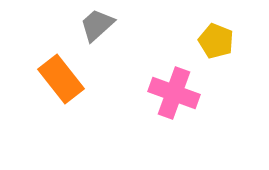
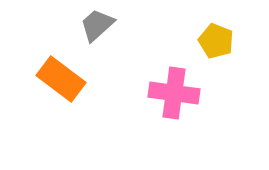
orange rectangle: rotated 15 degrees counterclockwise
pink cross: rotated 12 degrees counterclockwise
